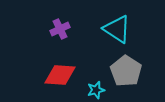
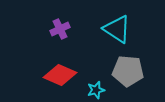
gray pentagon: moved 2 px right; rotated 28 degrees counterclockwise
red diamond: rotated 20 degrees clockwise
